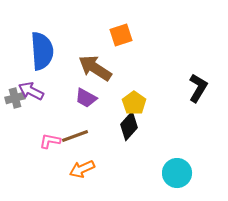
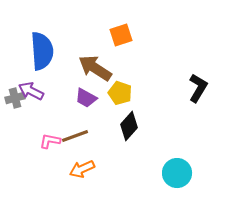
yellow pentagon: moved 14 px left, 10 px up; rotated 15 degrees counterclockwise
